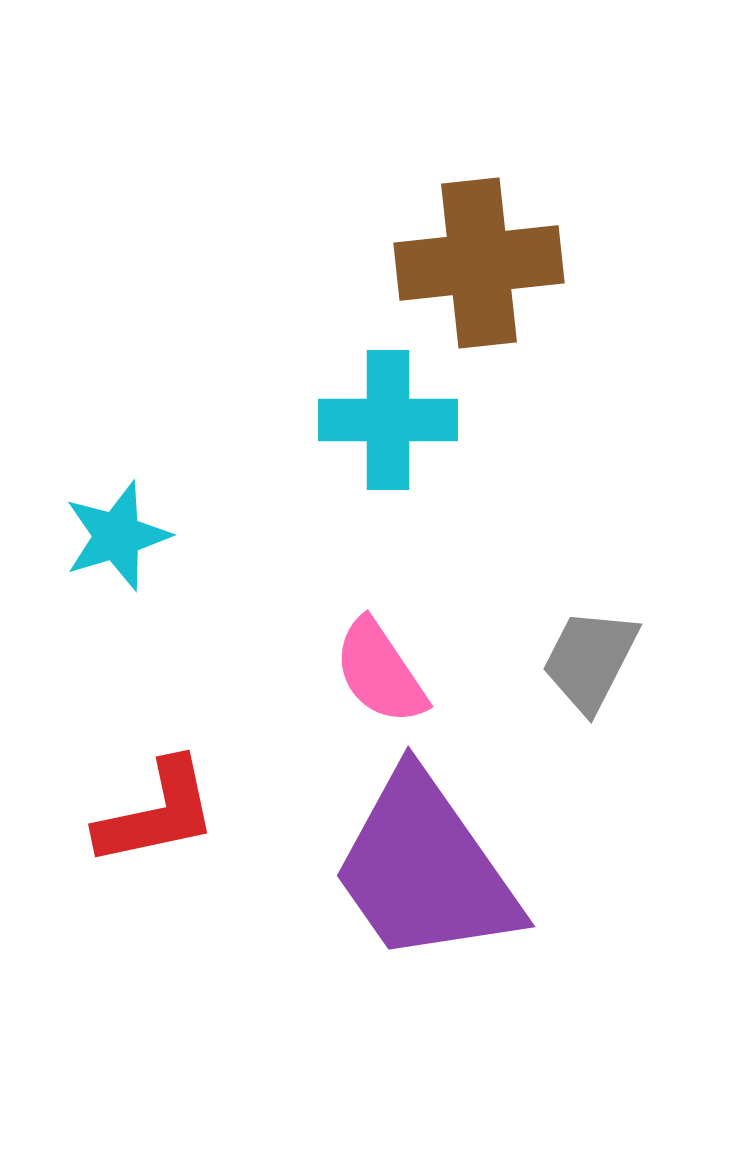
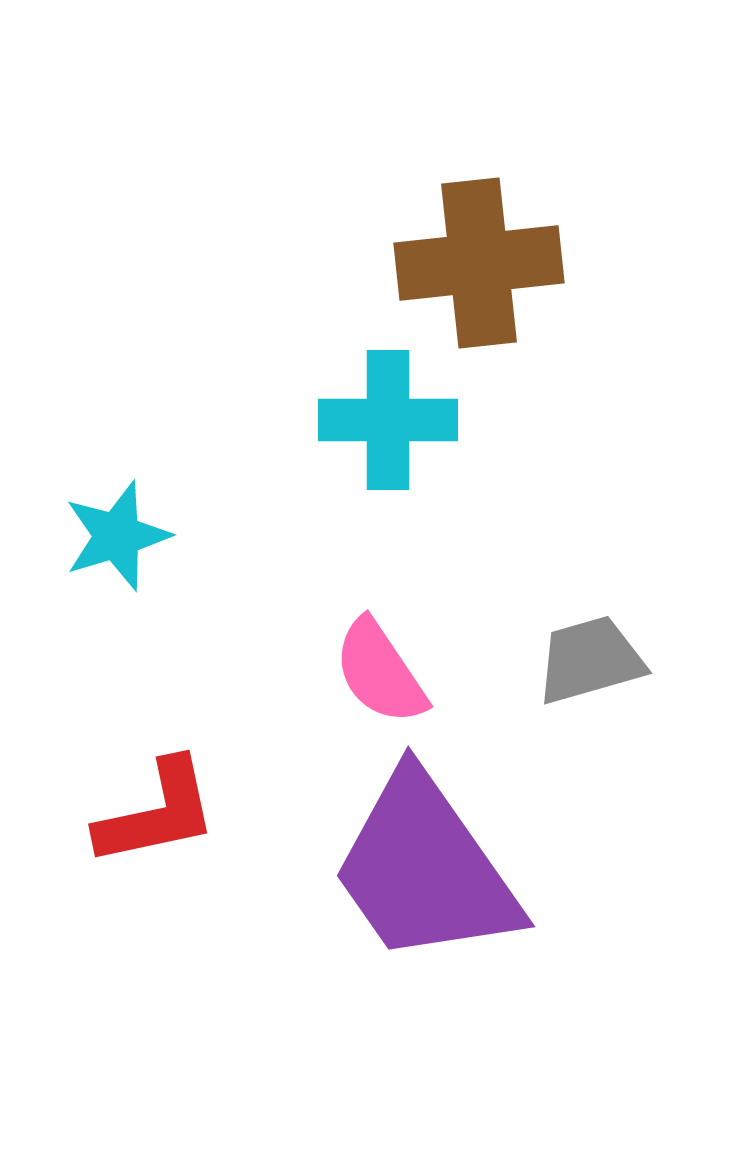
gray trapezoid: rotated 47 degrees clockwise
